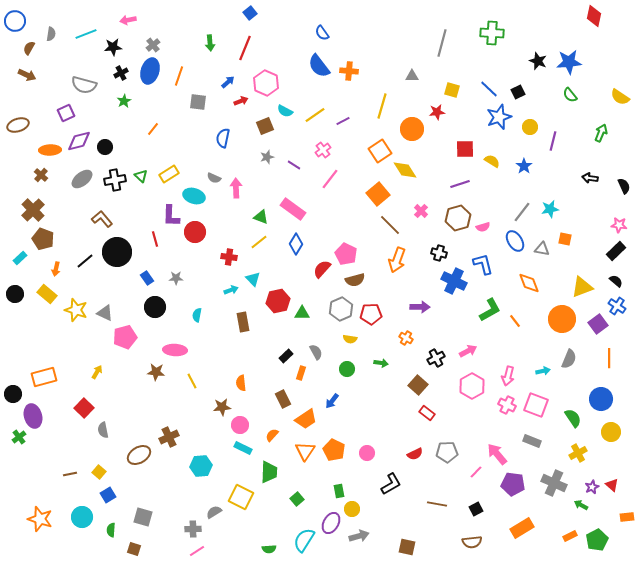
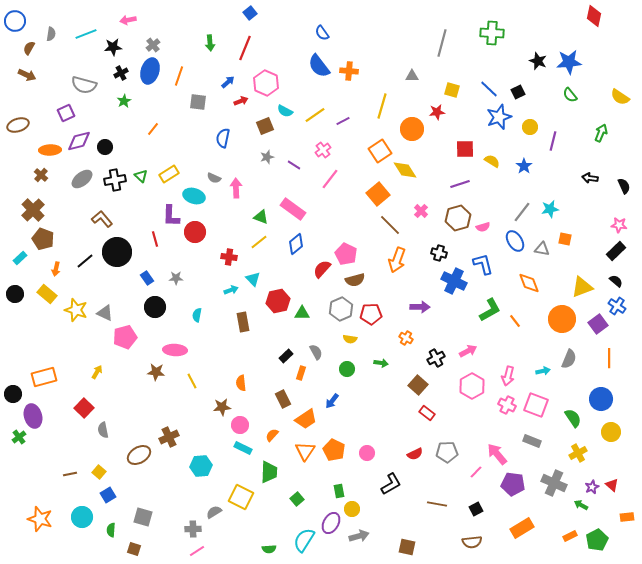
blue diamond at (296, 244): rotated 20 degrees clockwise
